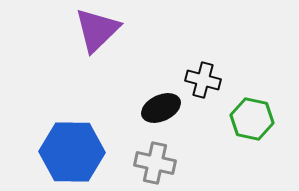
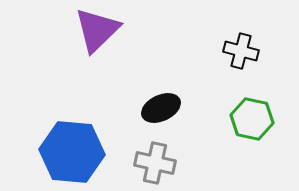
black cross: moved 38 px right, 29 px up
blue hexagon: rotated 4 degrees clockwise
